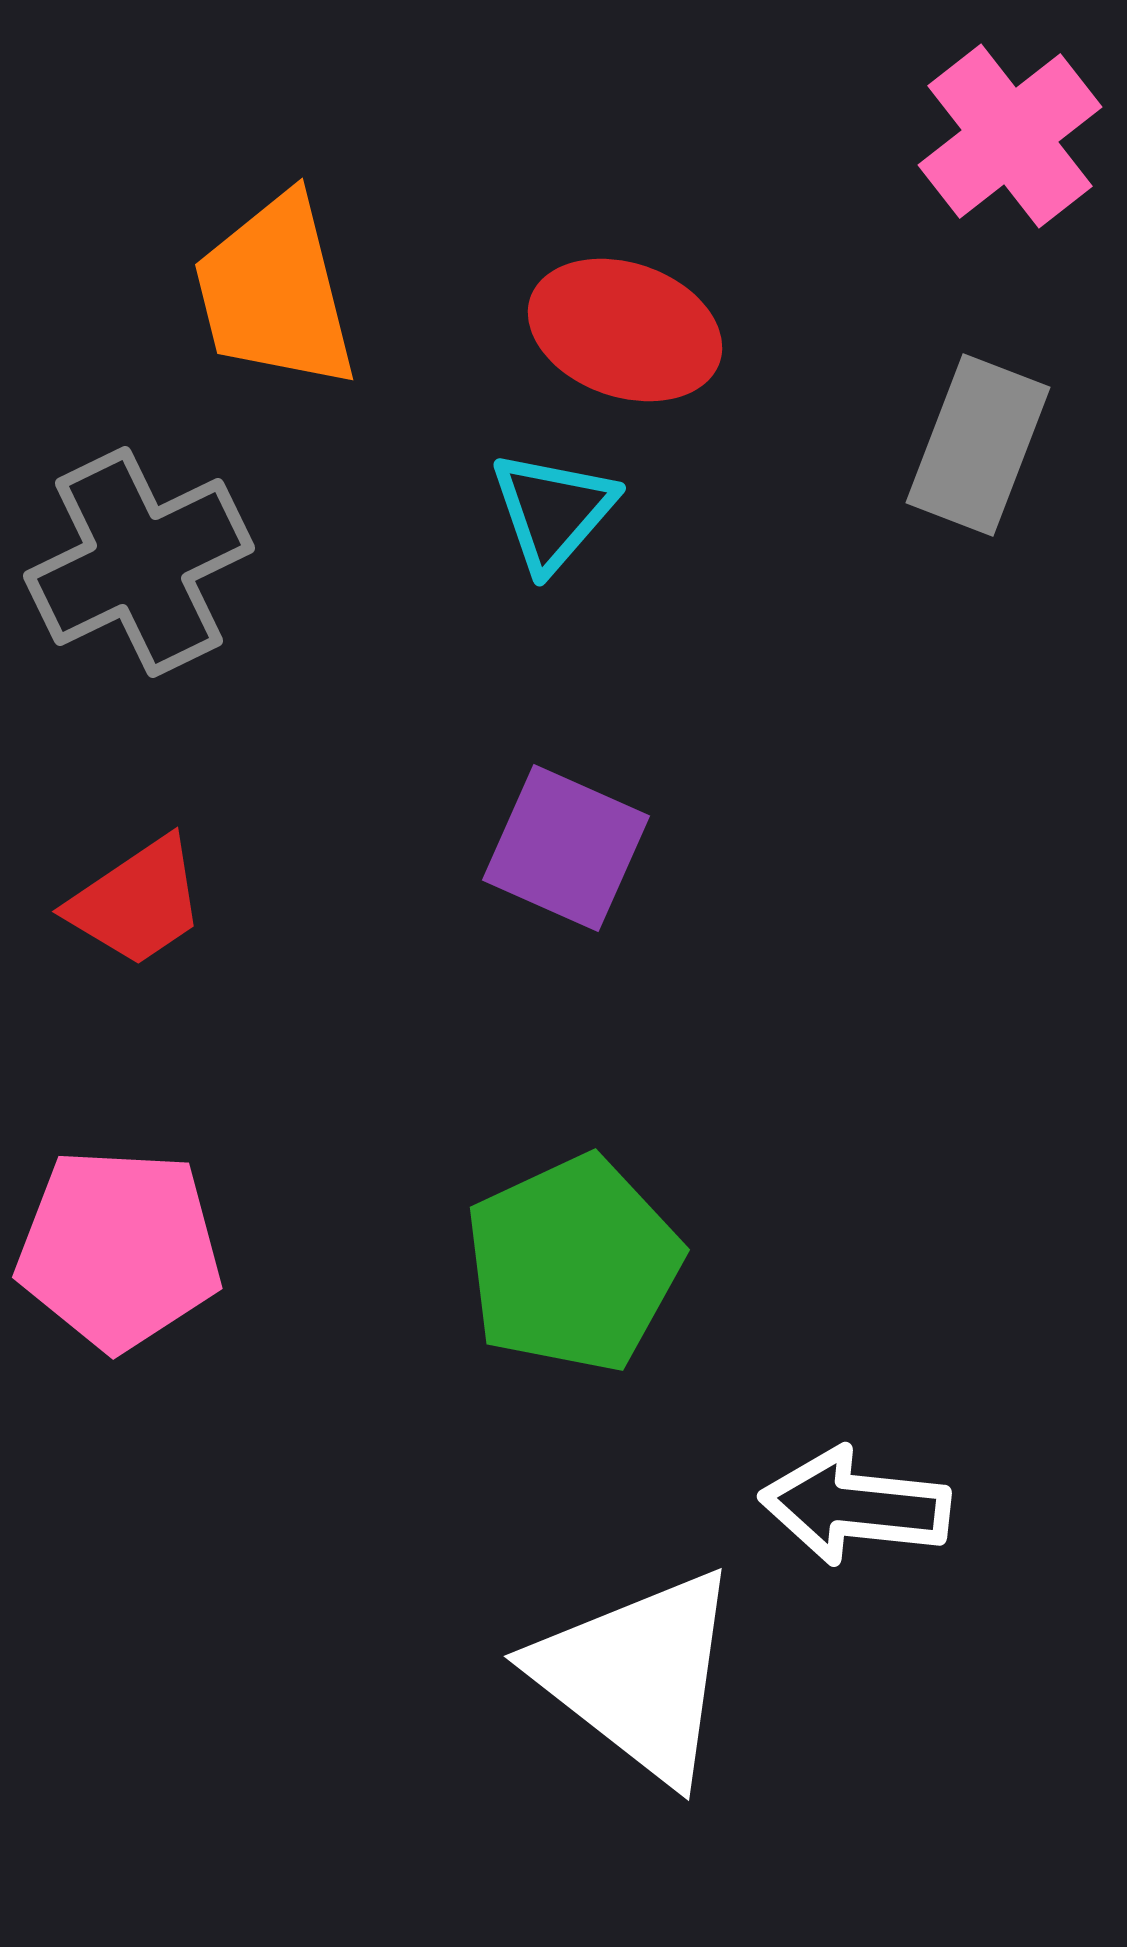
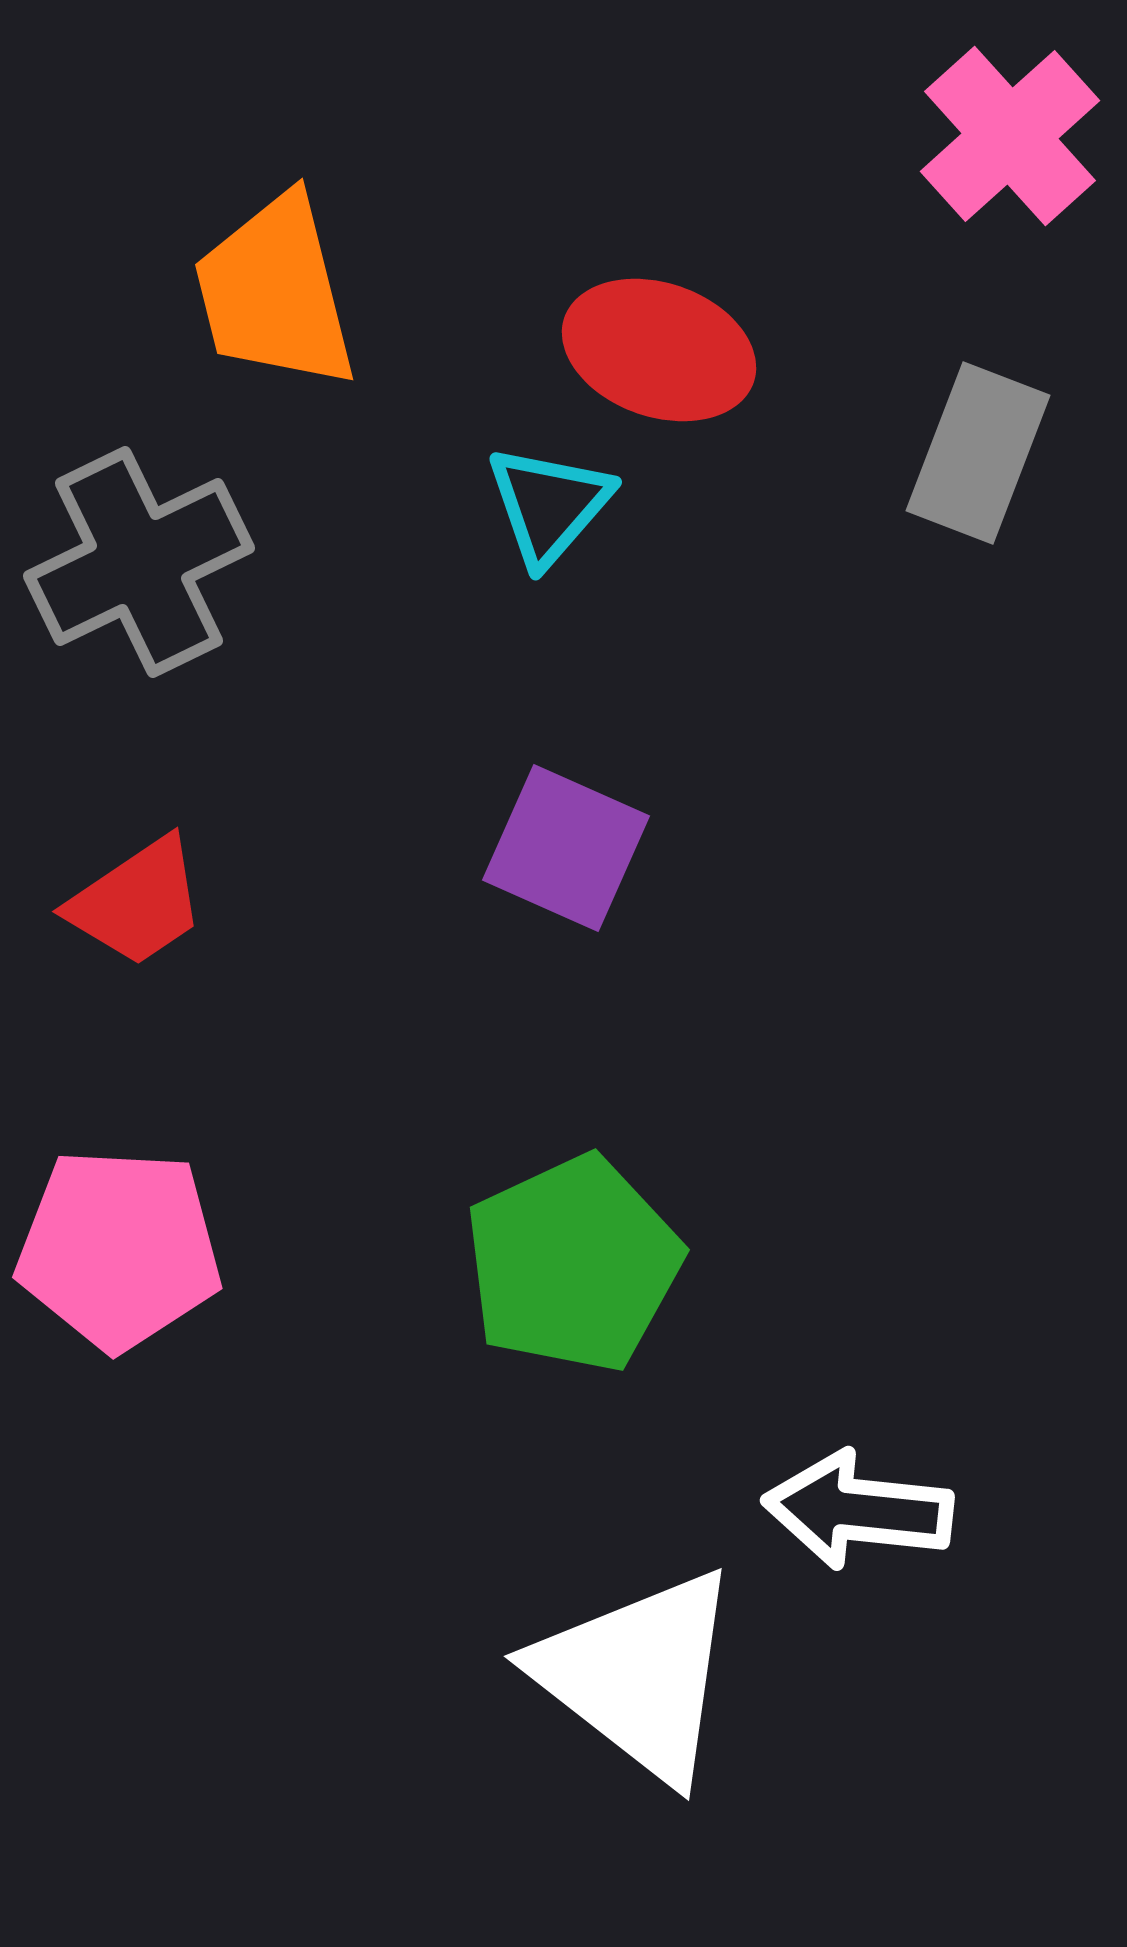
pink cross: rotated 4 degrees counterclockwise
red ellipse: moved 34 px right, 20 px down
gray rectangle: moved 8 px down
cyan triangle: moved 4 px left, 6 px up
white arrow: moved 3 px right, 4 px down
